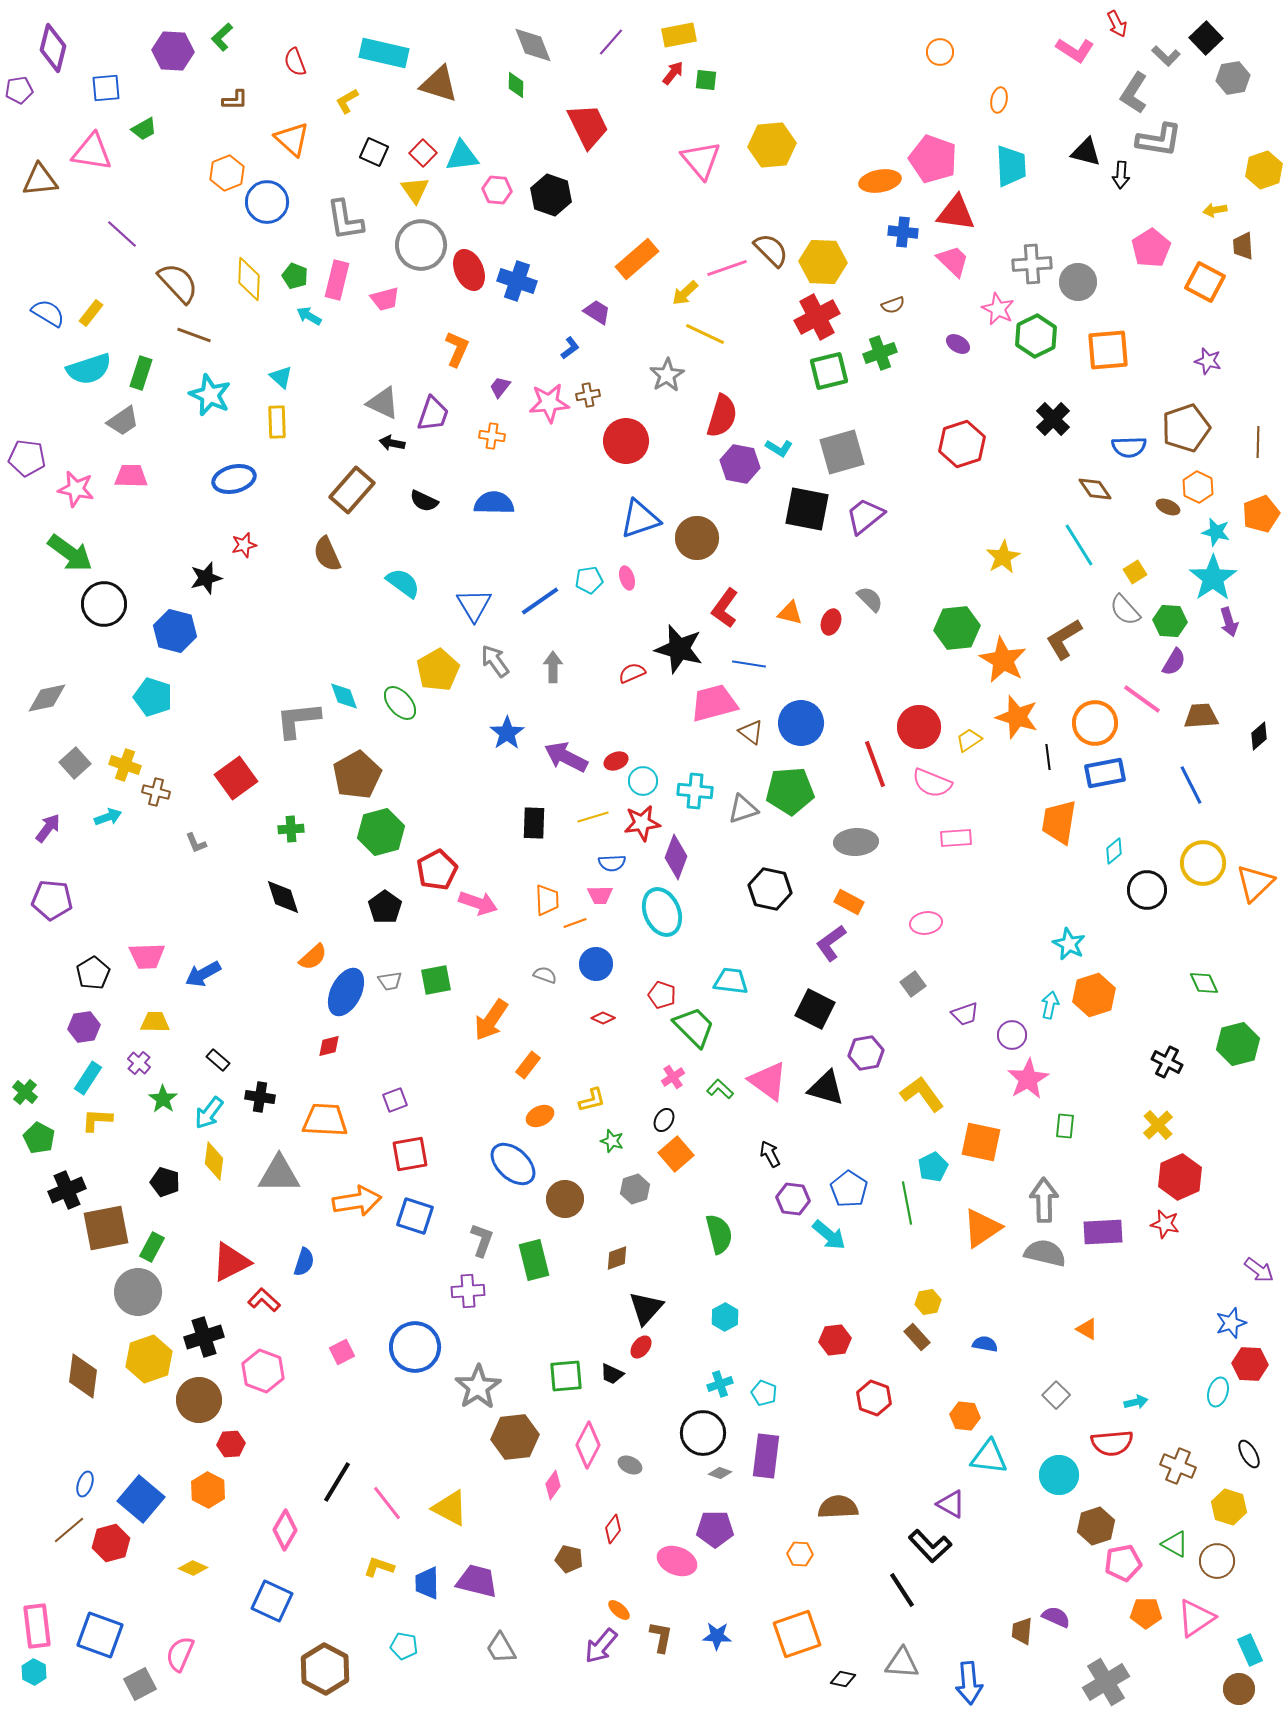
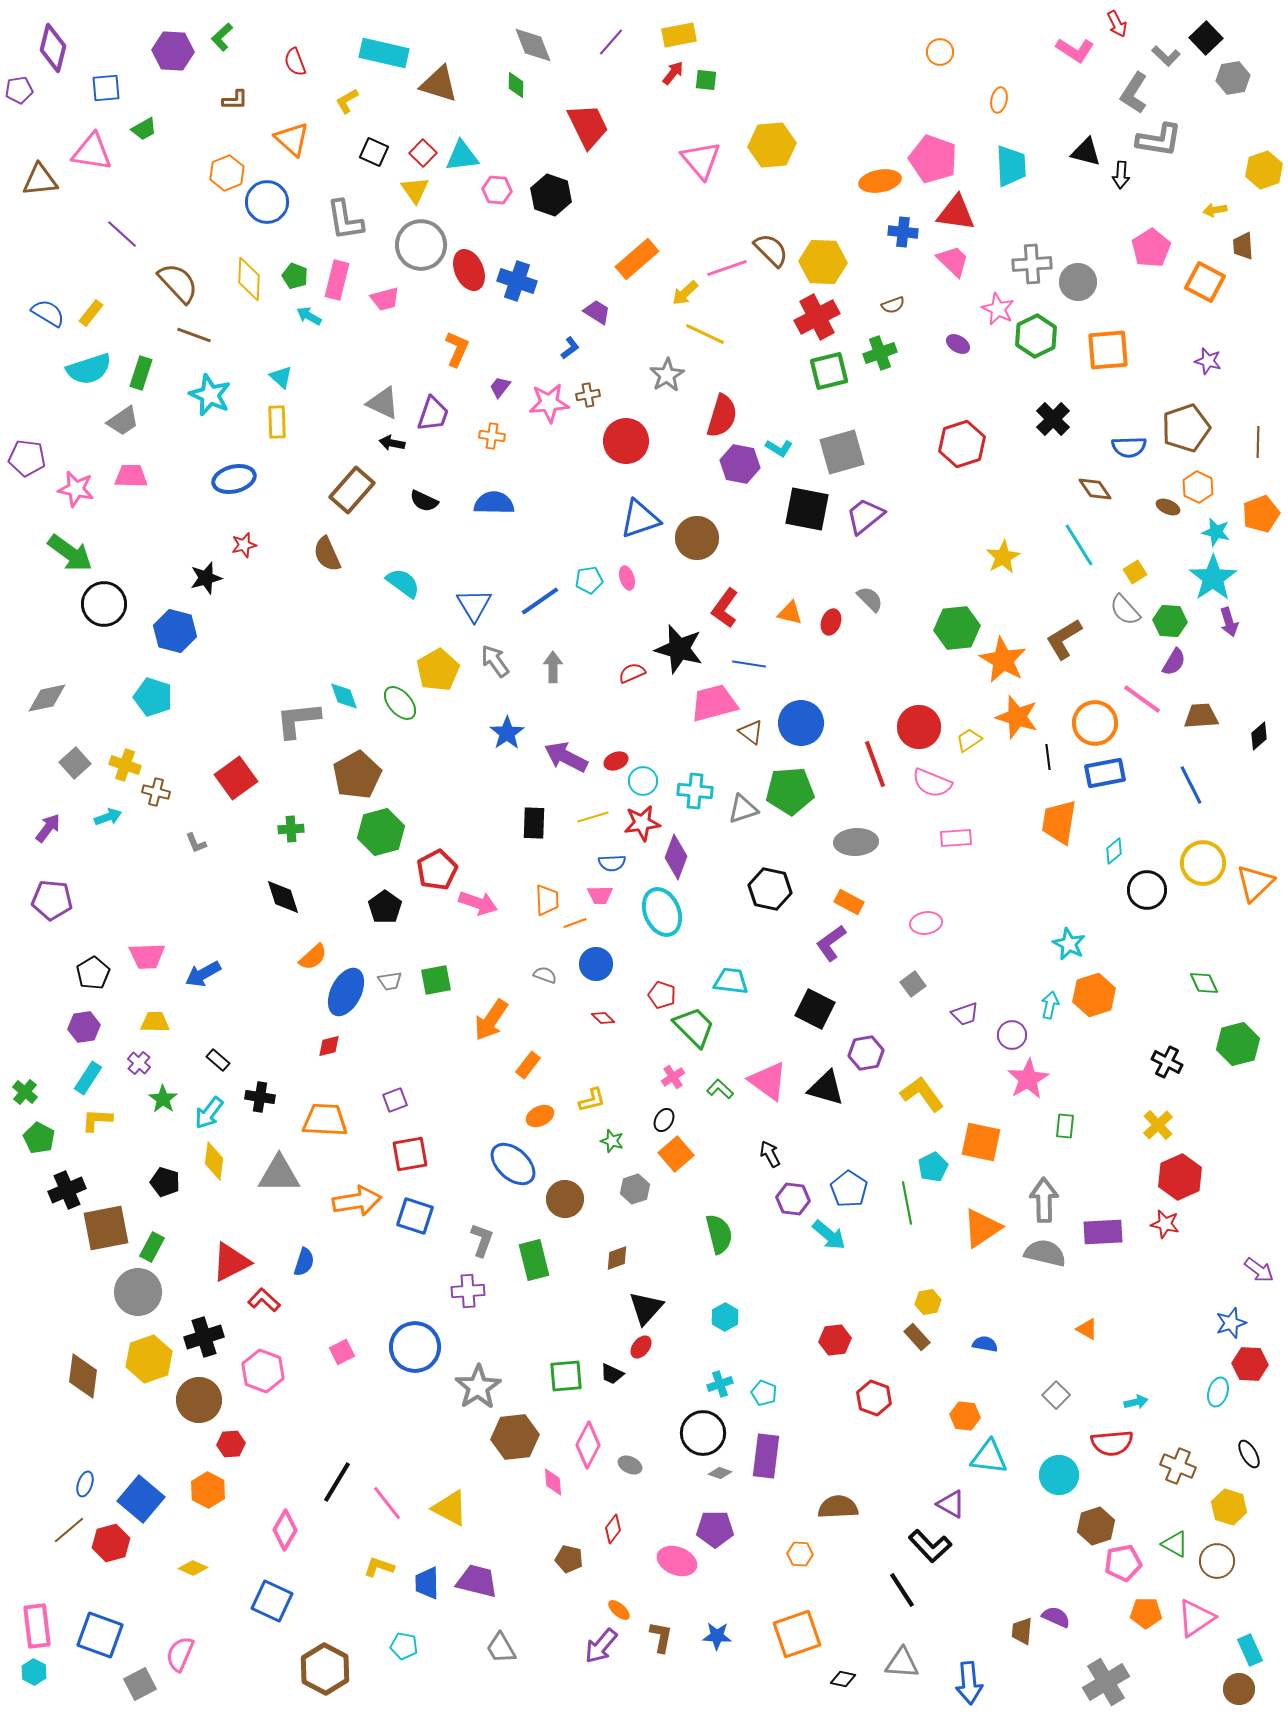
red diamond at (603, 1018): rotated 20 degrees clockwise
pink diamond at (553, 1485): moved 3 px up; rotated 40 degrees counterclockwise
